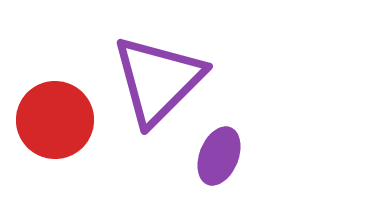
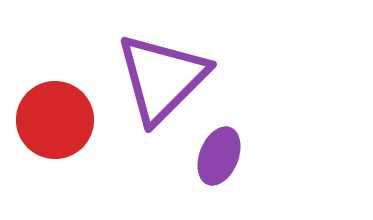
purple triangle: moved 4 px right, 2 px up
